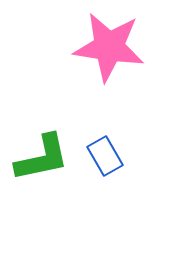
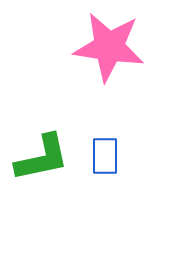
blue rectangle: rotated 30 degrees clockwise
